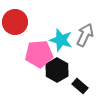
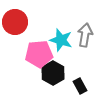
gray arrow: rotated 15 degrees counterclockwise
black hexagon: moved 4 px left, 3 px down
black rectangle: rotated 21 degrees clockwise
